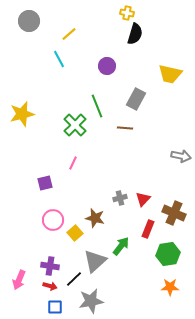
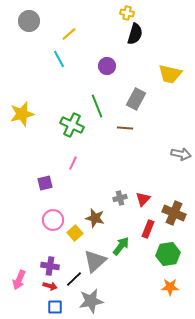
green cross: moved 3 px left; rotated 20 degrees counterclockwise
gray arrow: moved 2 px up
